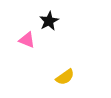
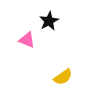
yellow semicircle: moved 2 px left
